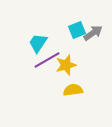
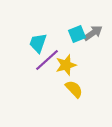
cyan square: moved 4 px down
cyan trapezoid: rotated 15 degrees counterclockwise
purple line: rotated 12 degrees counterclockwise
yellow semicircle: moved 1 px right, 1 px up; rotated 54 degrees clockwise
